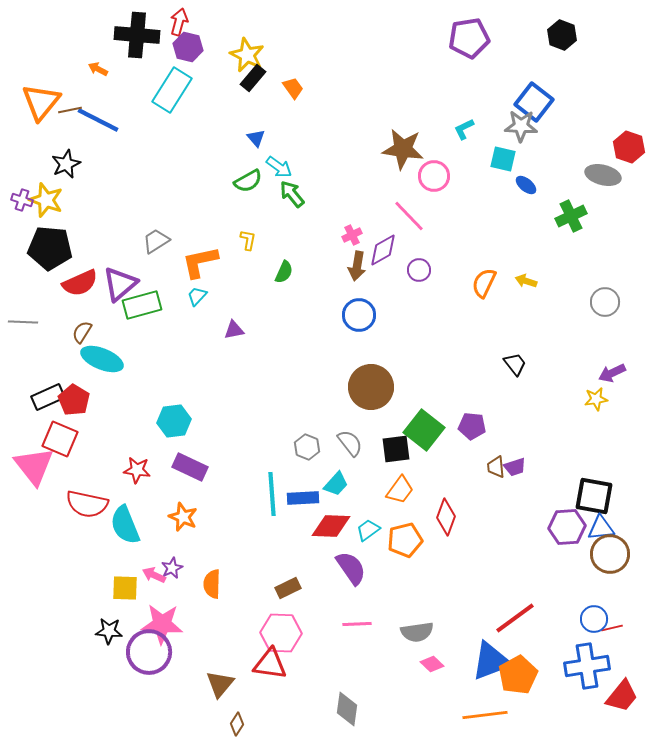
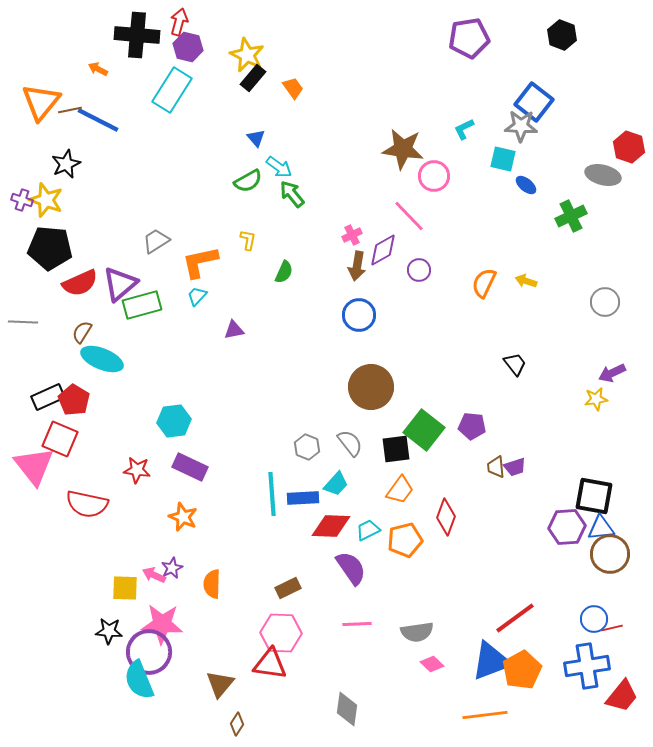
cyan semicircle at (125, 525): moved 14 px right, 155 px down
cyan trapezoid at (368, 530): rotated 10 degrees clockwise
orange pentagon at (518, 675): moved 4 px right, 5 px up
